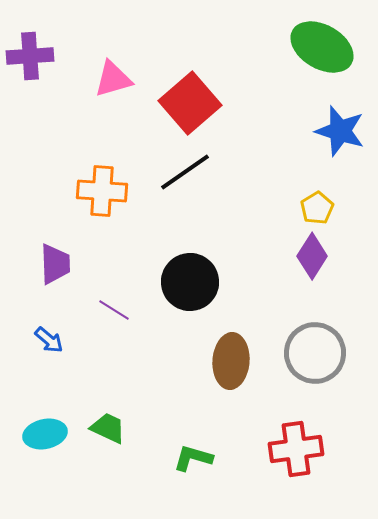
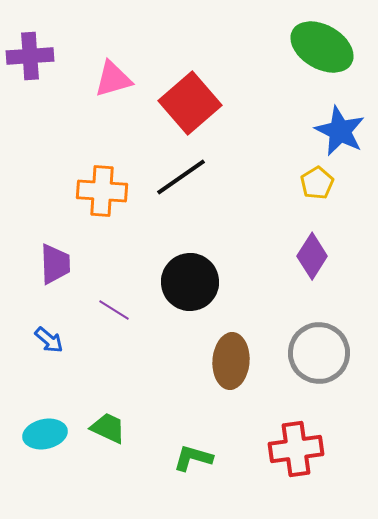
blue star: rotated 9 degrees clockwise
black line: moved 4 px left, 5 px down
yellow pentagon: moved 25 px up
gray circle: moved 4 px right
